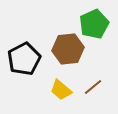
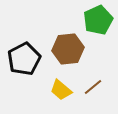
green pentagon: moved 4 px right, 4 px up
